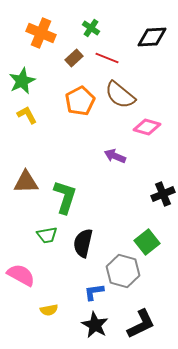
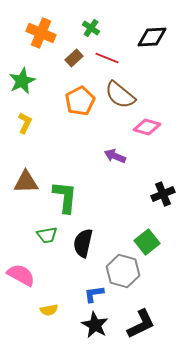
yellow L-shape: moved 2 px left, 8 px down; rotated 55 degrees clockwise
green L-shape: rotated 12 degrees counterclockwise
blue L-shape: moved 2 px down
